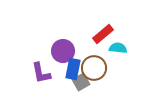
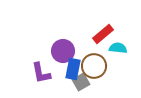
brown circle: moved 2 px up
